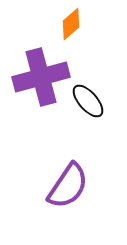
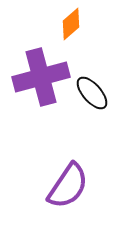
black ellipse: moved 4 px right, 8 px up
